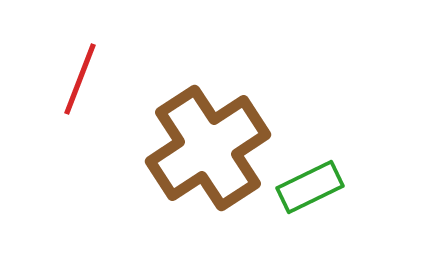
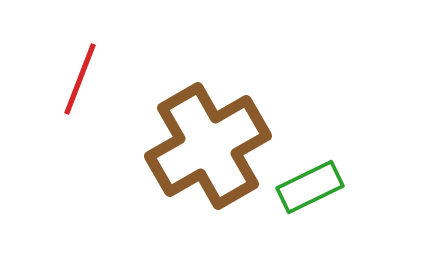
brown cross: moved 2 px up; rotated 3 degrees clockwise
